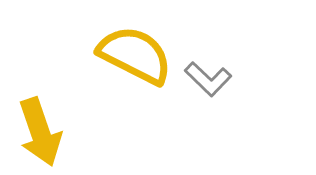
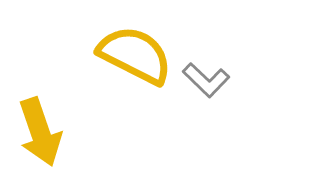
gray L-shape: moved 2 px left, 1 px down
